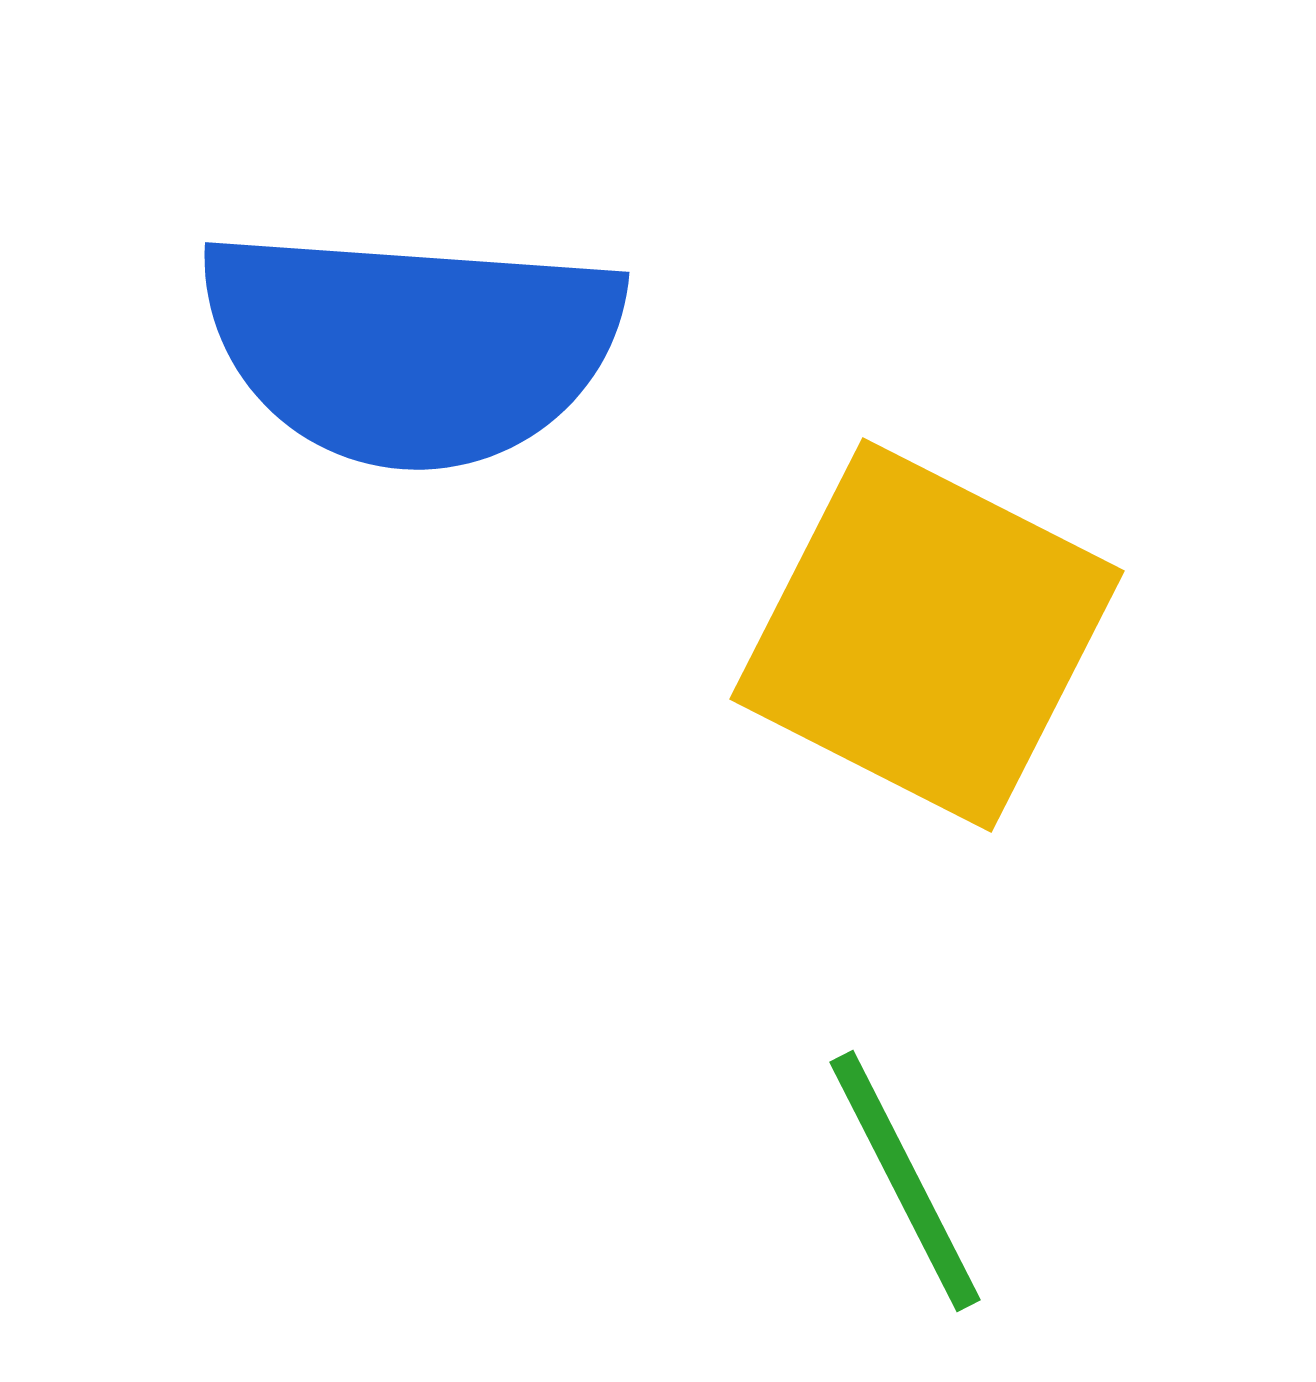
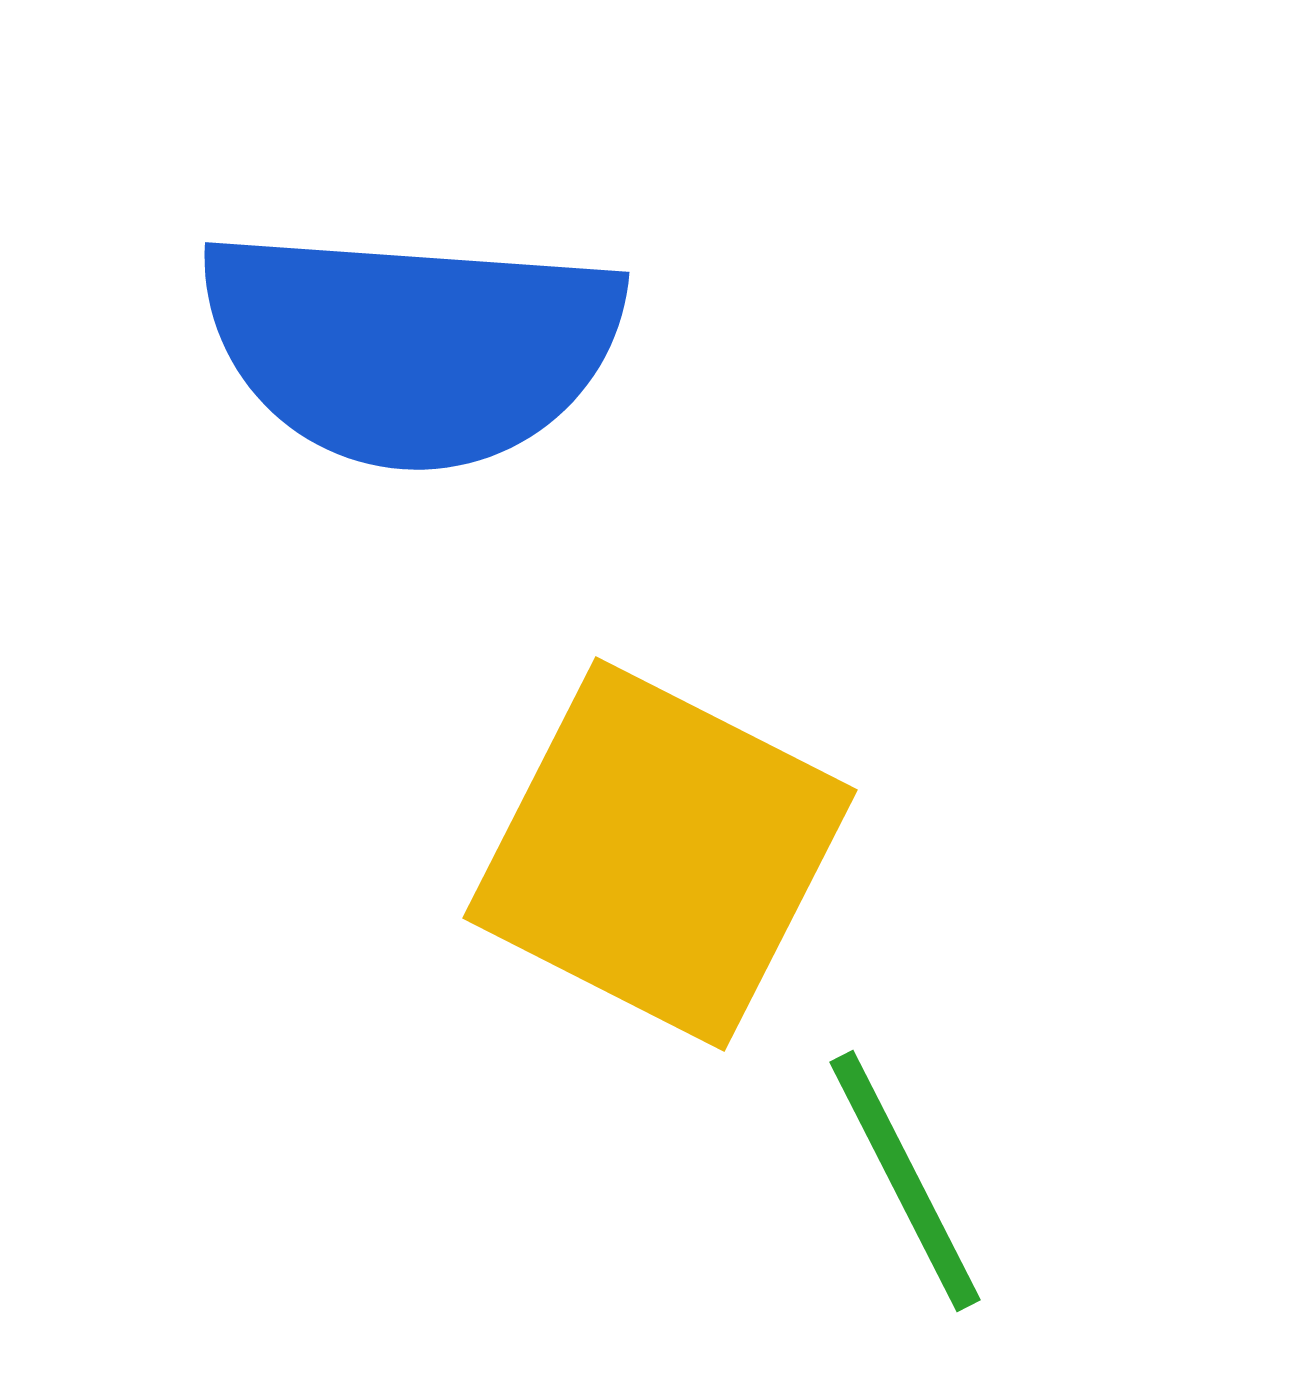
yellow square: moved 267 px left, 219 px down
